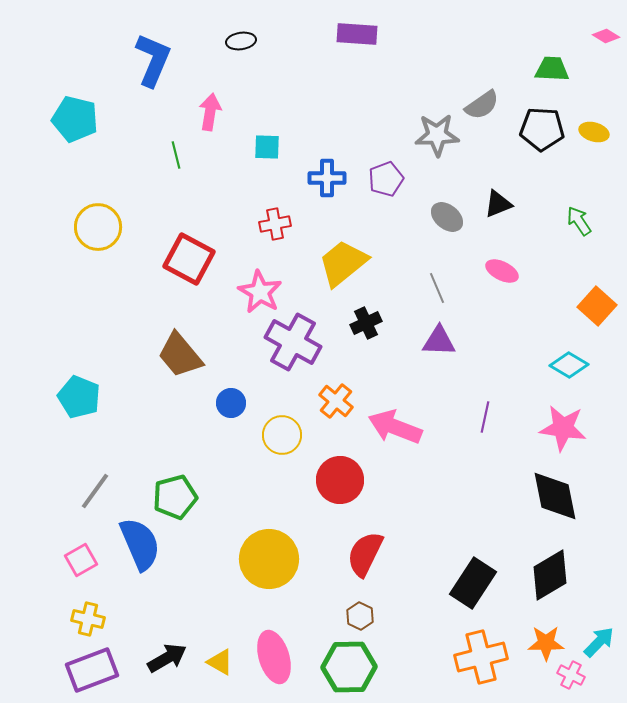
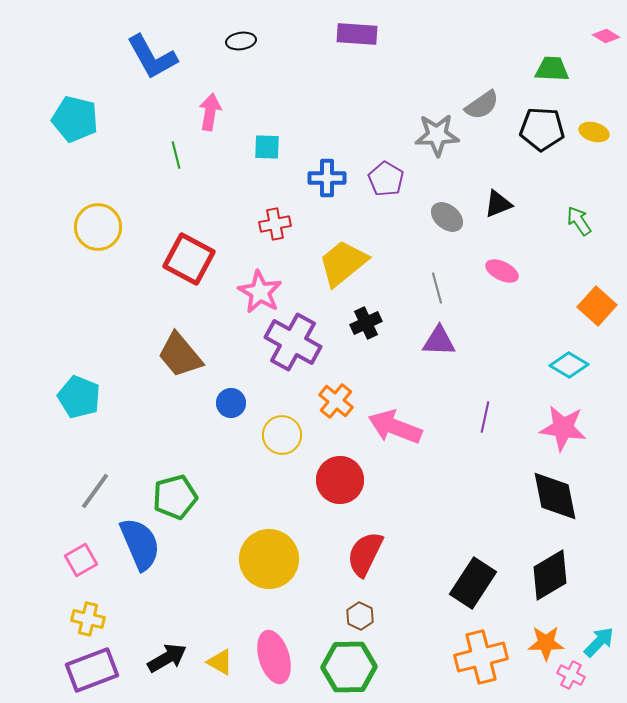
blue L-shape at (153, 60): moved 1 px left, 3 px up; rotated 128 degrees clockwise
purple pentagon at (386, 179): rotated 20 degrees counterclockwise
gray line at (437, 288): rotated 8 degrees clockwise
